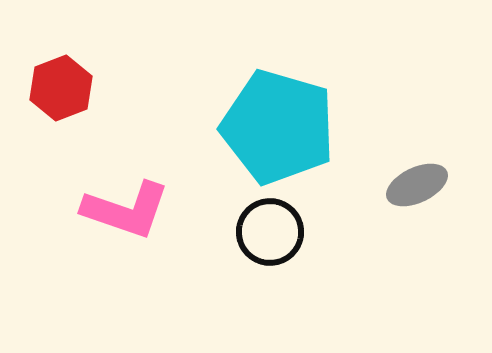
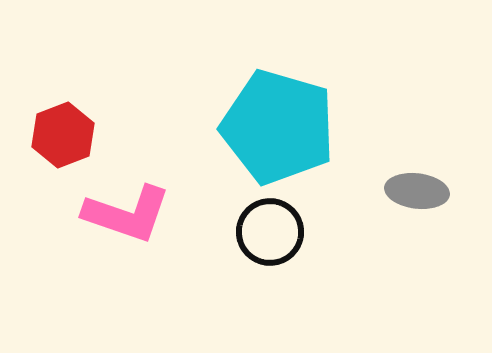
red hexagon: moved 2 px right, 47 px down
gray ellipse: moved 6 px down; rotated 32 degrees clockwise
pink L-shape: moved 1 px right, 4 px down
